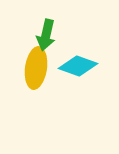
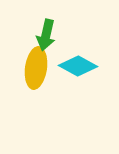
cyan diamond: rotated 9 degrees clockwise
